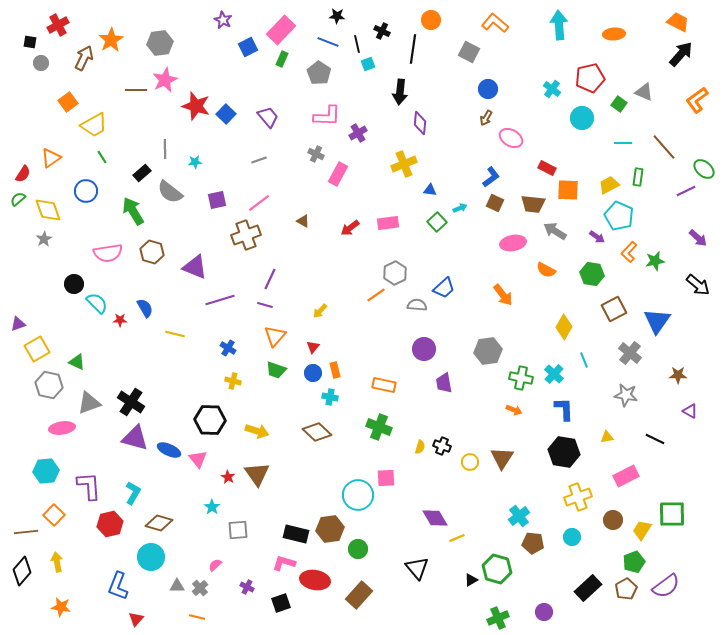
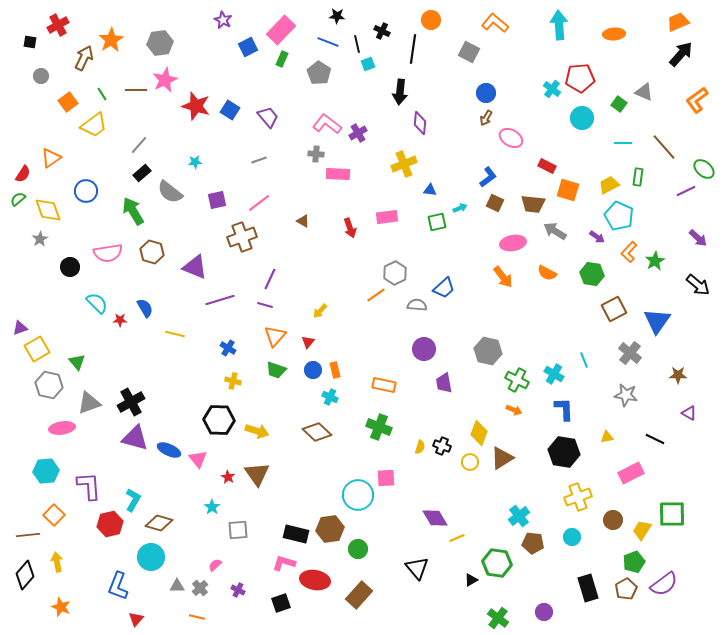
orange trapezoid at (678, 22): rotated 50 degrees counterclockwise
gray circle at (41, 63): moved 13 px down
red pentagon at (590, 78): moved 10 px left; rotated 8 degrees clockwise
blue circle at (488, 89): moved 2 px left, 4 px down
blue square at (226, 114): moved 4 px right, 4 px up; rotated 12 degrees counterclockwise
pink L-shape at (327, 116): moved 8 px down; rotated 144 degrees counterclockwise
yellow trapezoid at (94, 125): rotated 8 degrees counterclockwise
gray line at (165, 149): moved 26 px left, 4 px up; rotated 42 degrees clockwise
gray cross at (316, 154): rotated 21 degrees counterclockwise
green line at (102, 157): moved 63 px up
red rectangle at (547, 168): moved 2 px up
pink rectangle at (338, 174): rotated 65 degrees clockwise
blue L-shape at (491, 177): moved 3 px left
orange square at (568, 190): rotated 15 degrees clockwise
green square at (437, 222): rotated 30 degrees clockwise
pink rectangle at (388, 223): moved 1 px left, 6 px up
red arrow at (350, 228): rotated 72 degrees counterclockwise
brown cross at (246, 235): moved 4 px left, 2 px down
gray star at (44, 239): moved 4 px left
green star at (655, 261): rotated 18 degrees counterclockwise
orange semicircle at (546, 270): moved 1 px right, 3 px down
black circle at (74, 284): moved 4 px left, 17 px up
orange arrow at (503, 295): moved 18 px up
purple triangle at (18, 324): moved 2 px right, 4 px down
yellow diamond at (564, 327): moved 85 px left, 106 px down; rotated 10 degrees counterclockwise
red triangle at (313, 347): moved 5 px left, 5 px up
gray hexagon at (488, 351): rotated 20 degrees clockwise
green triangle at (77, 362): rotated 24 degrees clockwise
blue circle at (313, 373): moved 3 px up
cyan cross at (554, 374): rotated 12 degrees counterclockwise
green cross at (521, 378): moved 4 px left, 2 px down; rotated 15 degrees clockwise
cyan cross at (330, 397): rotated 14 degrees clockwise
black cross at (131, 402): rotated 28 degrees clockwise
purple triangle at (690, 411): moved 1 px left, 2 px down
black hexagon at (210, 420): moved 9 px right
brown triangle at (502, 458): rotated 25 degrees clockwise
pink rectangle at (626, 476): moved 5 px right, 3 px up
cyan L-shape at (133, 493): moved 7 px down
brown line at (26, 532): moved 2 px right, 3 px down
green hexagon at (497, 569): moved 6 px up; rotated 8 degrees counterclockwise
black diamond at (22, 571): moved 3 px right, 4 px down
purple semicircle at (666, 586): moved 2 px left, 2 px up
purple cross at (247, 587): moved 9 px left, 3 px down
black rectangle at (588, 588): rotated 64 degrees counterclockwise
orange star at (61, 607): rotated 12 degrees clockwise
green cross at (498, 618): rotated 30 degrees counterclockwise
